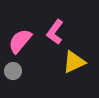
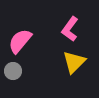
pink L-shape: moved 15 px right, 3 px up
yellow triangle: rotated 20 degrees counterclockwise
